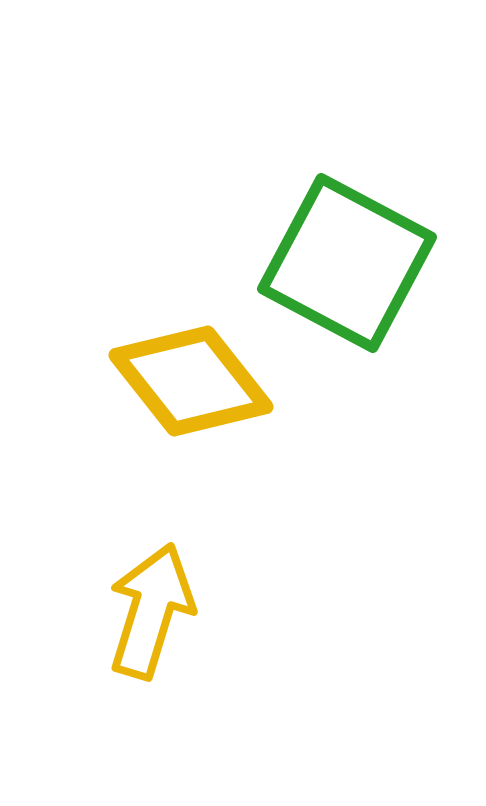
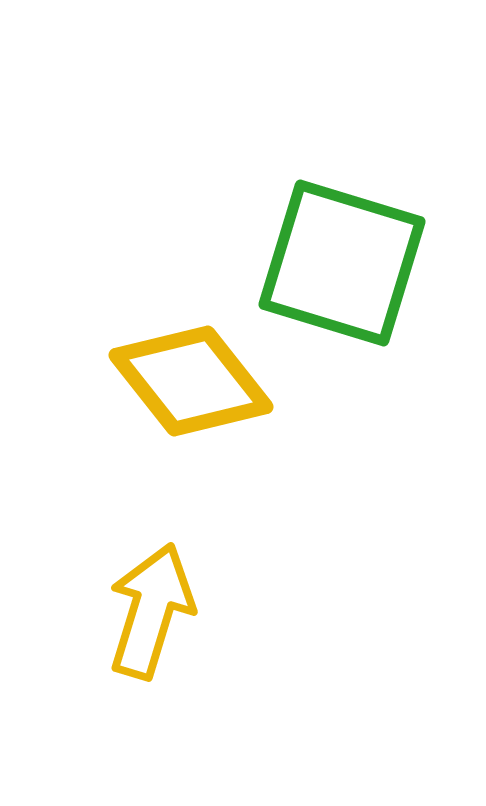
green square: moved 5 px left; rotated 11 degrees counterclockwise
